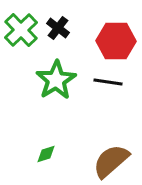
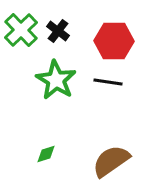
black cross: moved 3 px down
red hexagon: moved 2 px left
green star: rotated 9 degrees counterclockwise
brown semicircle: rotated 6 degrees clockwise
